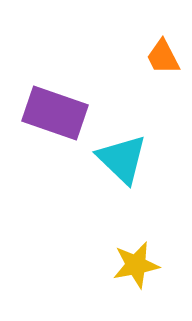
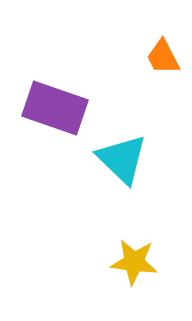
purple rectangle: moved 5 px up
yellow star: moved 2 px left, 3 px up; rotated 18 degrees clockwise
